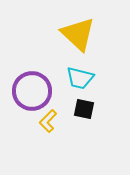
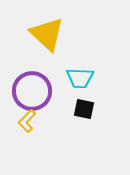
yellow triangle: moved 31 px left
cyan trapezoid: rotated 12 degrees counterclockwise
yellow L-shape: moved 21 px left
